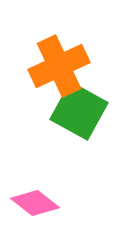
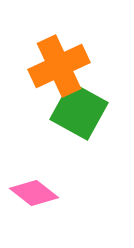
pink diamond: moved 1 px left, 10 px up
